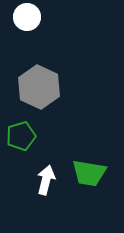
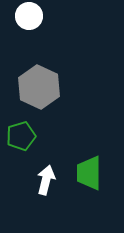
white circle: moved 2 px right, 1 px up
green trapezoid: rotated 81 degrees clockwise
